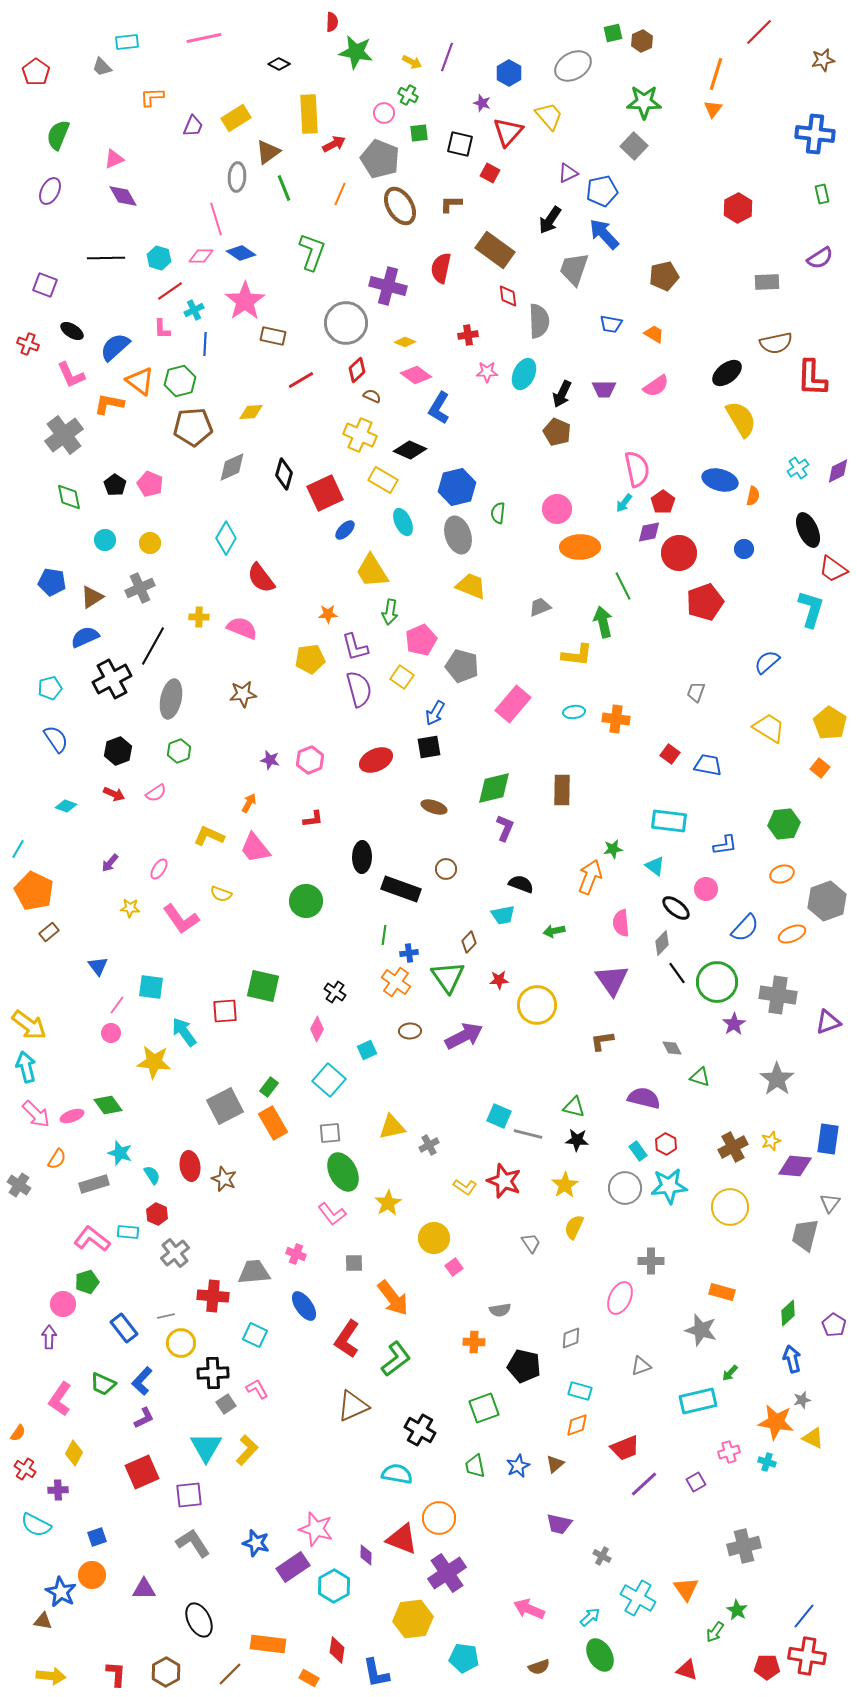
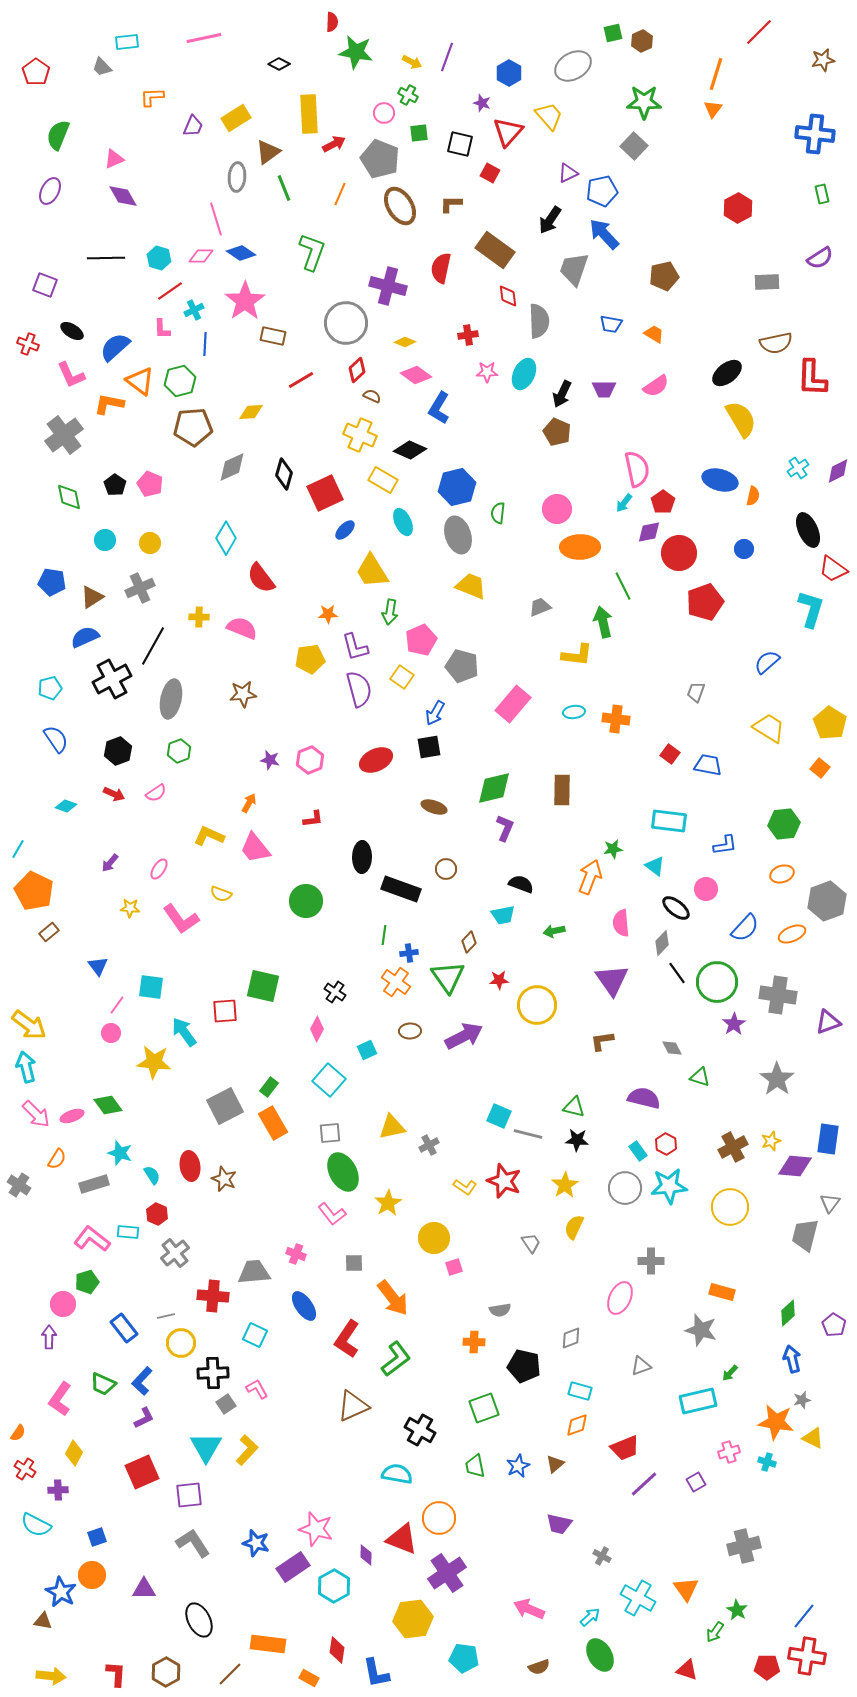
pink square at (454, 1267): rotated 18 degrees clockwise
